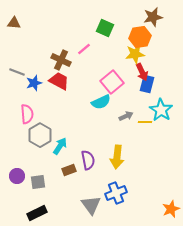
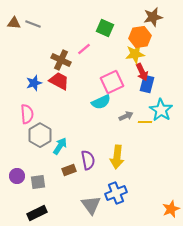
gray line: moved 16 px right, 48 px up
pink square: rotated 15 degrees clockwise
